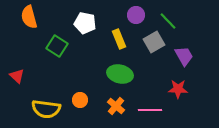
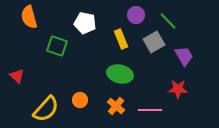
yellow rectangle: moved 2 px right
green square: rotated 15 degrees counterclockwise
yellow semicircle: rotated 56 degrees counterclockwise
